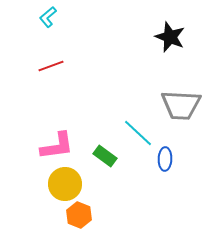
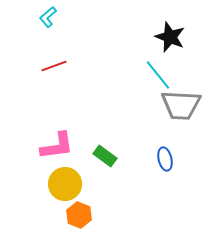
red line: moved 3 px right
cyan line: moved 20 px right, 58 px up; rotated 8 degrees clockwise
blue ellipse: rotated 15 degrees counterclockwise
